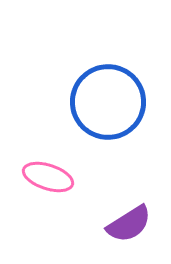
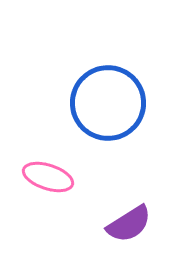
blue circle: moved 1 px down
